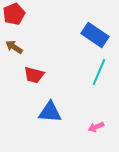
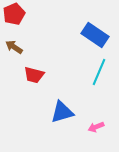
blue triangle: moved 12 px right; rotated 20 degrees counterclockwise
